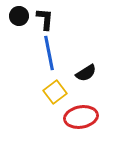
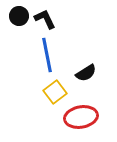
black L-shape: rotated 30 degrees counterclockwise
blue line: moved 2 px left, 2 px down
